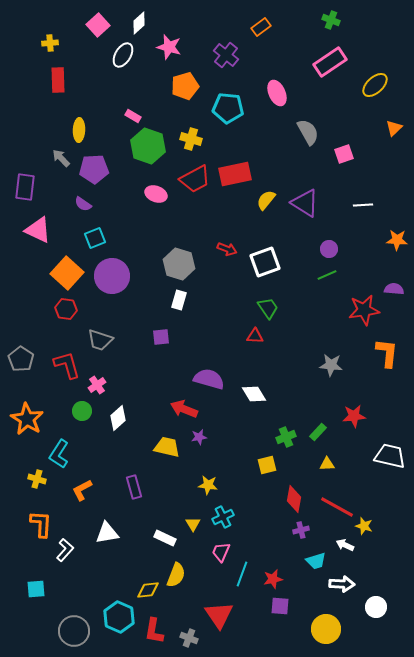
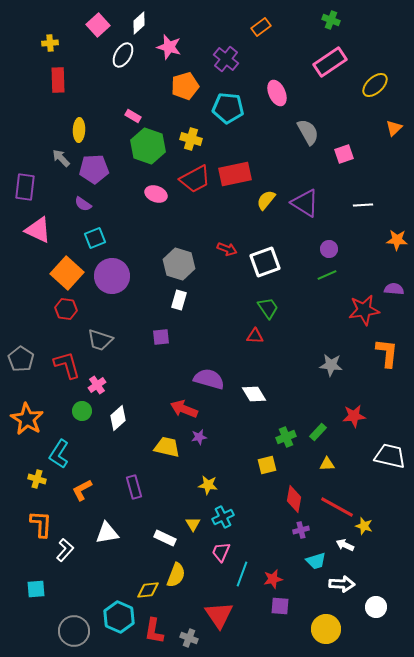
purple cross at (226, 55): moved 4 px down
